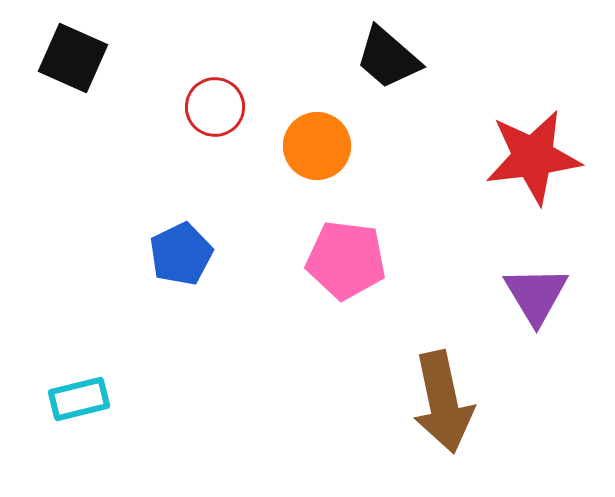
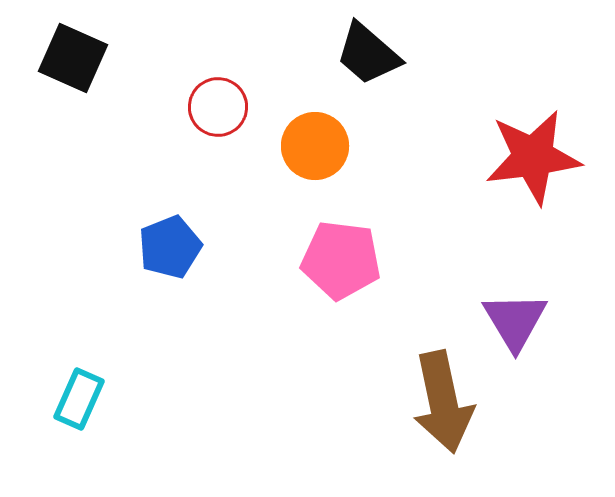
black trapezoid: moved 20 px left, 4 px up
red circle: moved 3 px right
orange circle: moved 2 px left
blue pentagon: moved 11 px left, 7 px up; rotated 4 degrees clockwise
pink pentagon: moved 5 px left
purple triangle: moved 21 px left, 26 px down
cyan rectangle: rotated 52 degrees counterclockwise
